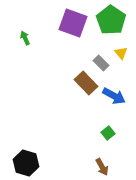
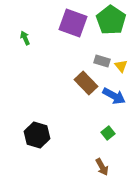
yellow triangle: moved 13 px down
gray rectangle: moved 1 px right, 2 px up; rotated 28 degrees counterclockwise
black hexagon: moved 11 px right, 28 px up
